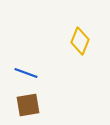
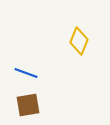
yellow diamond: moved 1 px left
